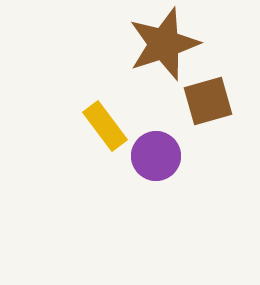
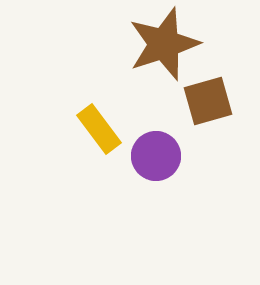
yellow rectangle: moved 6 px left, 3 px down
